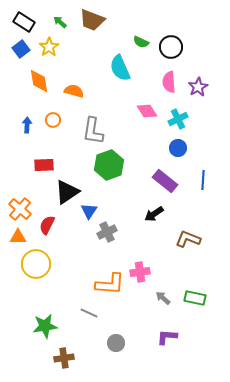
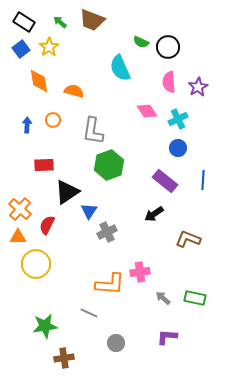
black circle: moved 3 px left
